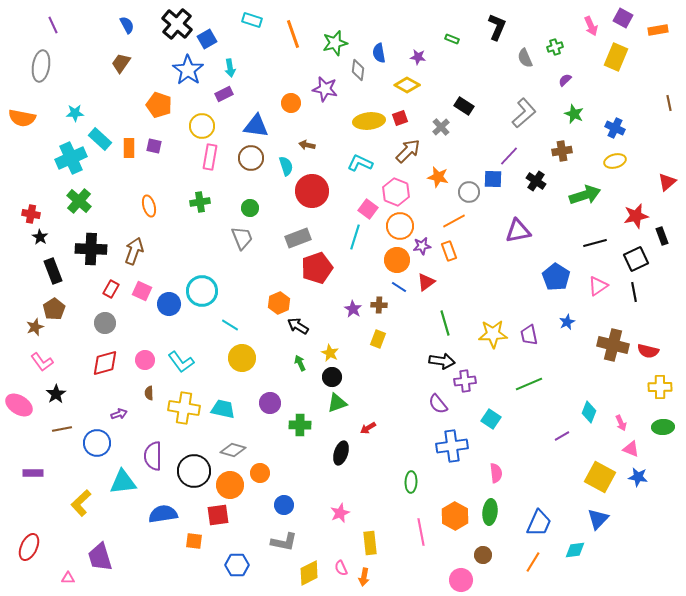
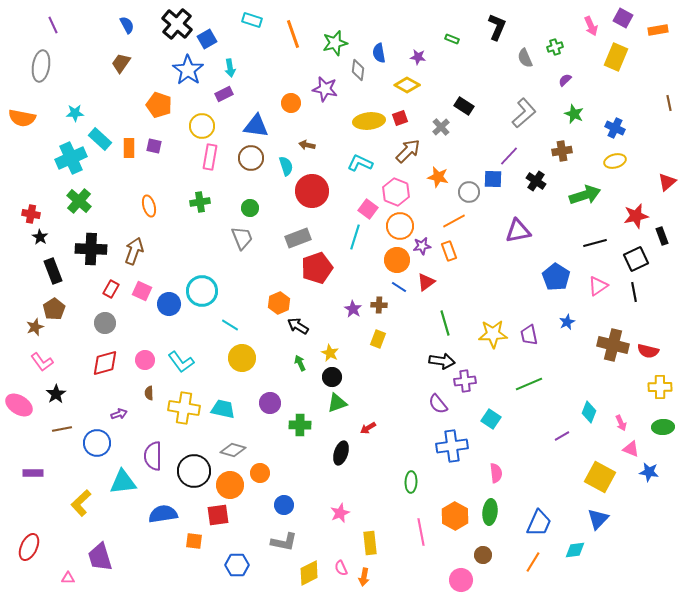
blue star at (638, 477): moved 11 px right, 5 px up
